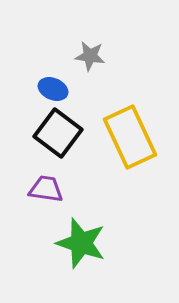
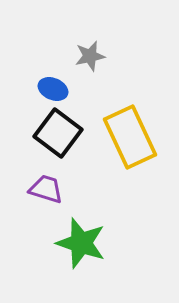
gray star: rotated 20 degrees counterclockwise
purple trapezoid: rotated 9 degrees clockwise
